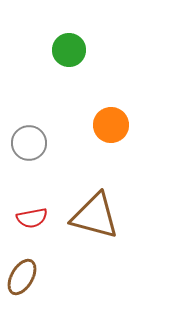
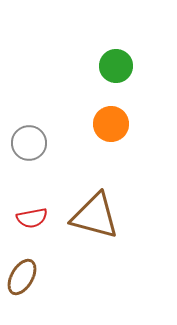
green circle: moved 47 px right, 16 px down
orange circle: moved 1 px up
